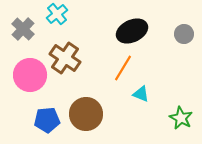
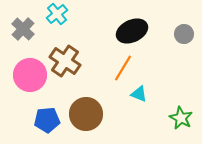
brown cross: moved 3 px down
cyan triangle: moved 2 px left
